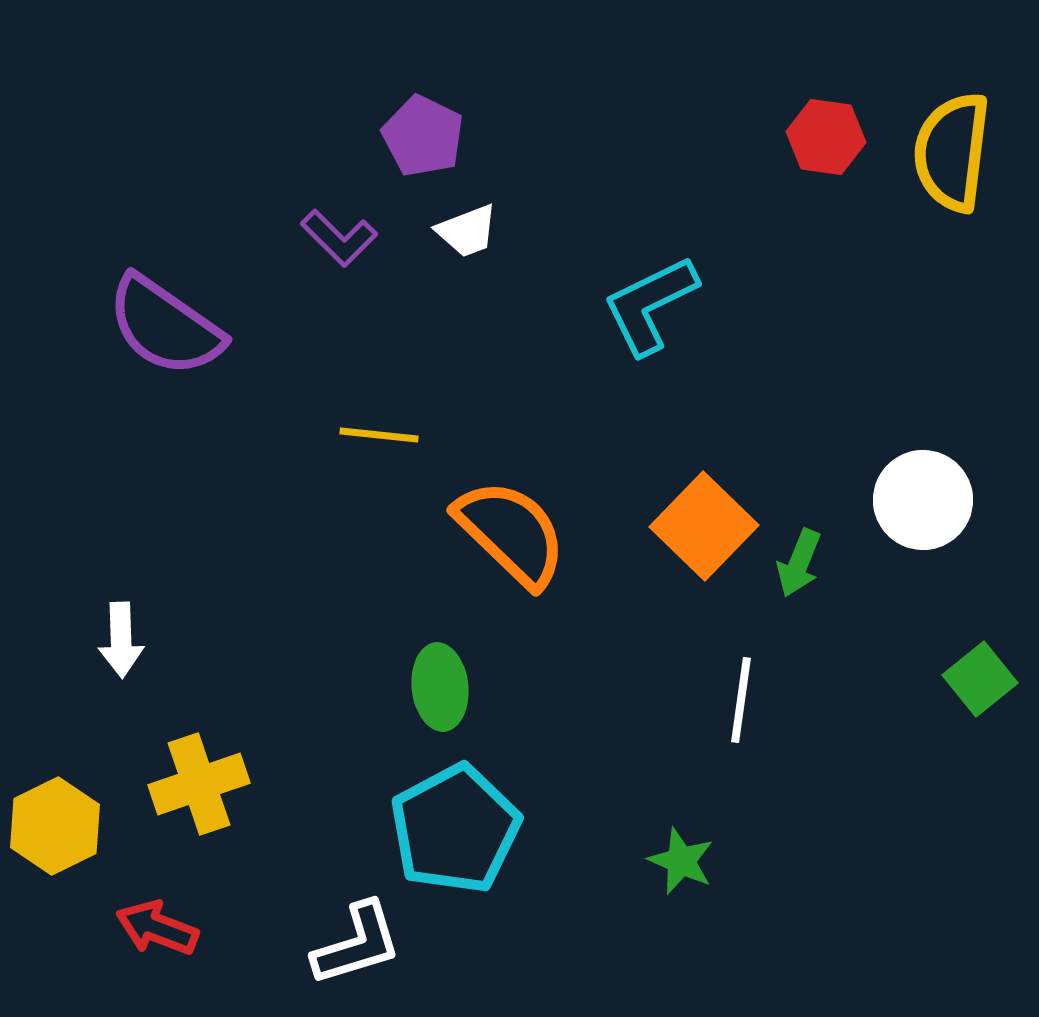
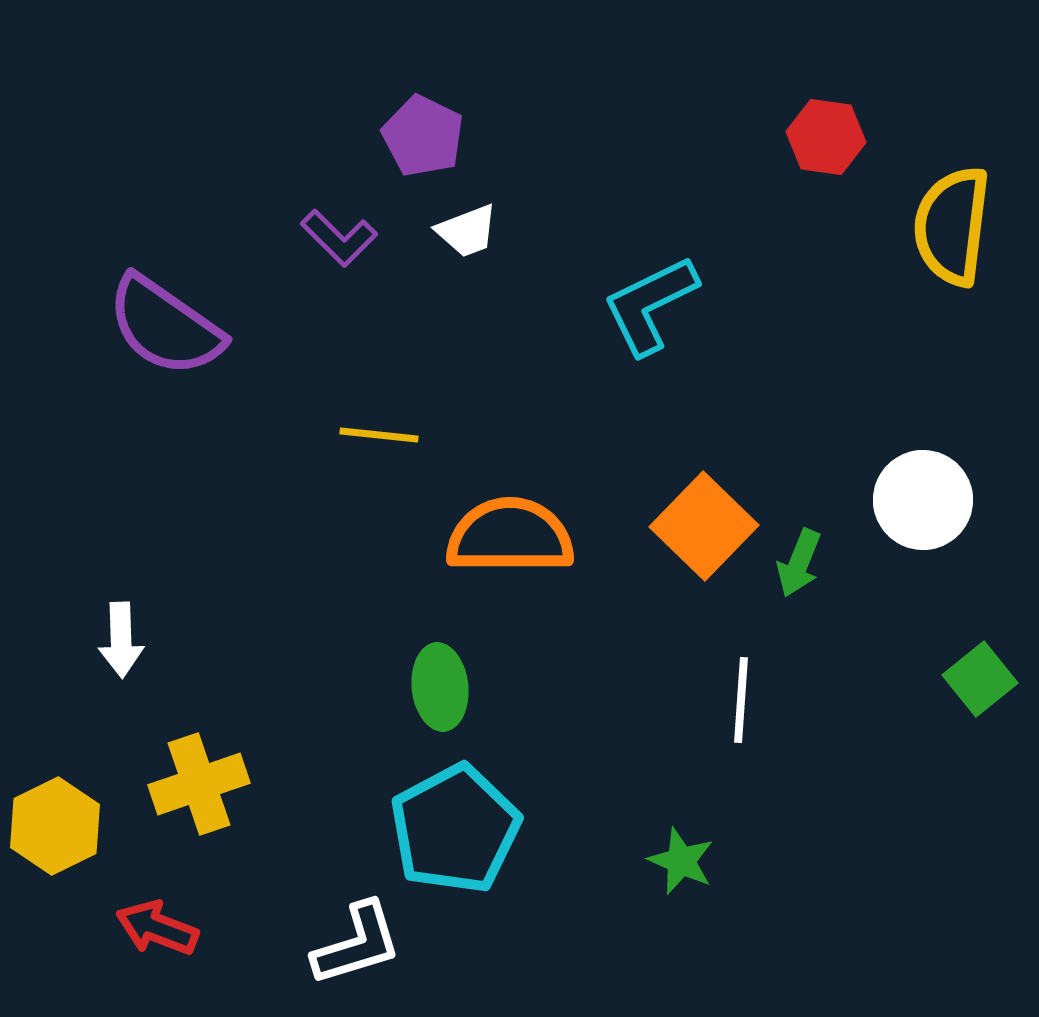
yellow semicircle: moved 74 px down
orange semicircle: moved 1 px left, 3 px down; rotated 44 degrees counterclockwise
white line: rotated 4 degrees counterclockwise
